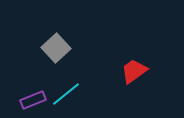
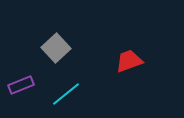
red trapezoid: moved 5 px left, 10 px up; rotated 16 degrees clockwise
purple rectangle: moved 12 px left, 15 px up
